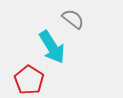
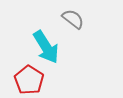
cyan arrow: moved 6 px left
